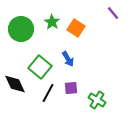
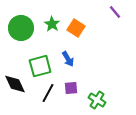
purple line: moved 2 px right, 1 px up
green star: moved 2 px down
green circle: moved 1 px up
green square: moved 1 px up; rotated 35 degrees clockwise
